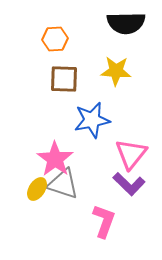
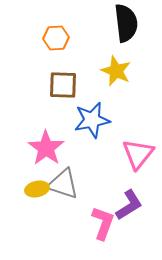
black semicircle: rotated 96 degrees counterclockwise
orange hexagon: moved 1 px right, 1 px up
yellow star: rotated 20 degrees clockwise
brown square: moved 1 px left, 6 px down
pink triangle: moved 7 px right
pink star: moved 9 px left, 11 px up
purple L-shape: moved 21 px down; rotated 76 degrees counterclockwise
yellow ellipse: rotated 45 degrees clockwise
pink L-shape: moved 1 px left, 2 px down
